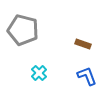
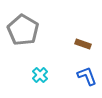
gray pentagon: rotated 16 degrees clockwise
cyan cross: moved 1 px right, 2 px down
